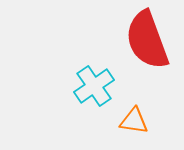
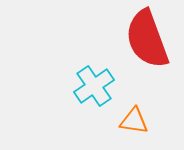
red semicircle: moved 1 px up
